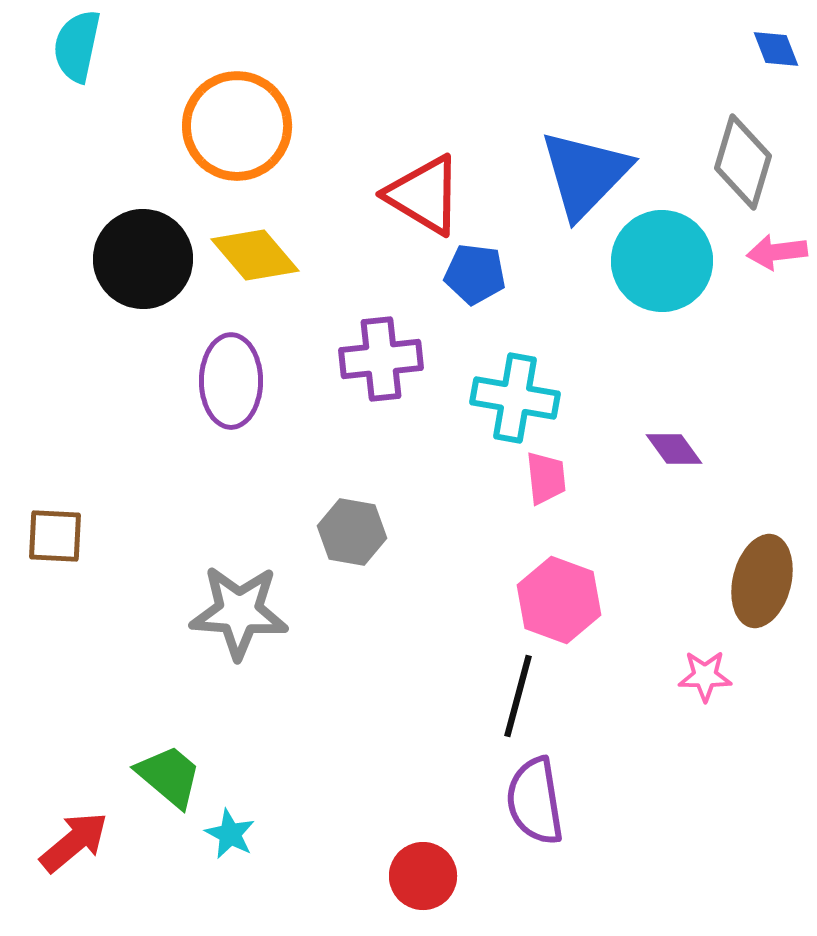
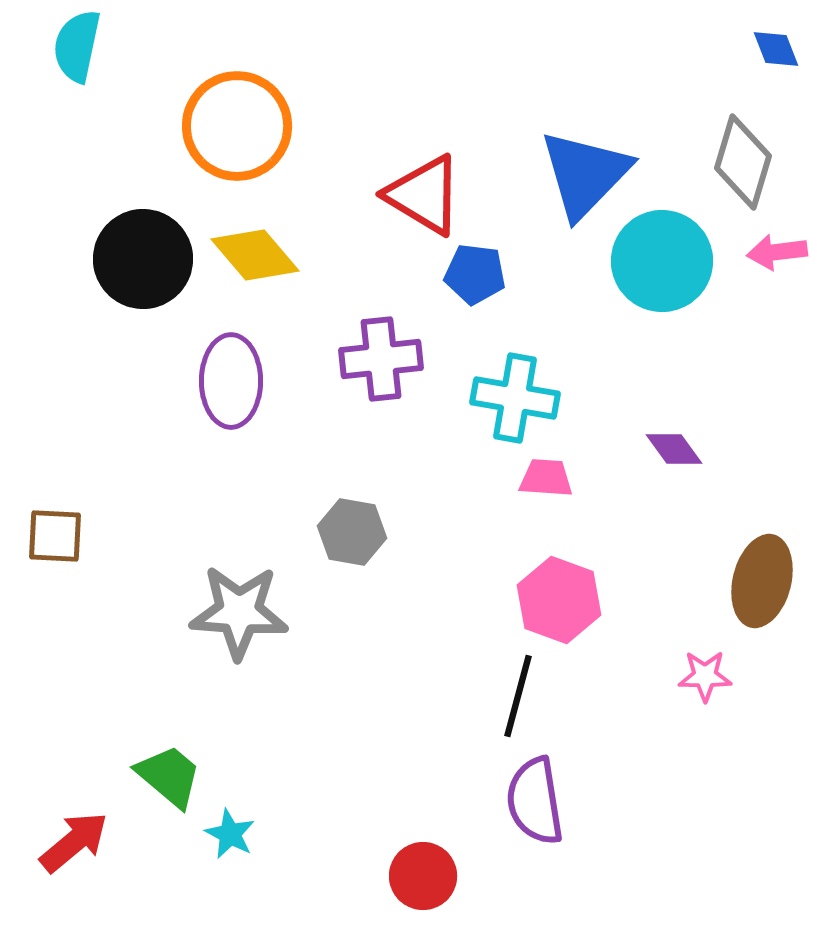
pink trapezoid: rotated 80 degrees counterclockwise
